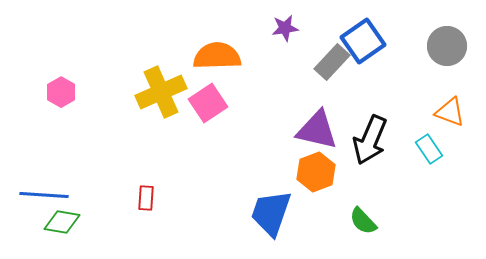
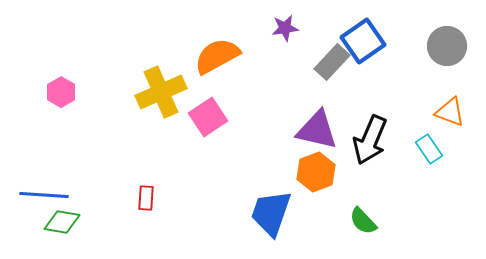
orange semicircle: rotated 27 degrees counterclockwise
pink square: moved 14 px down
